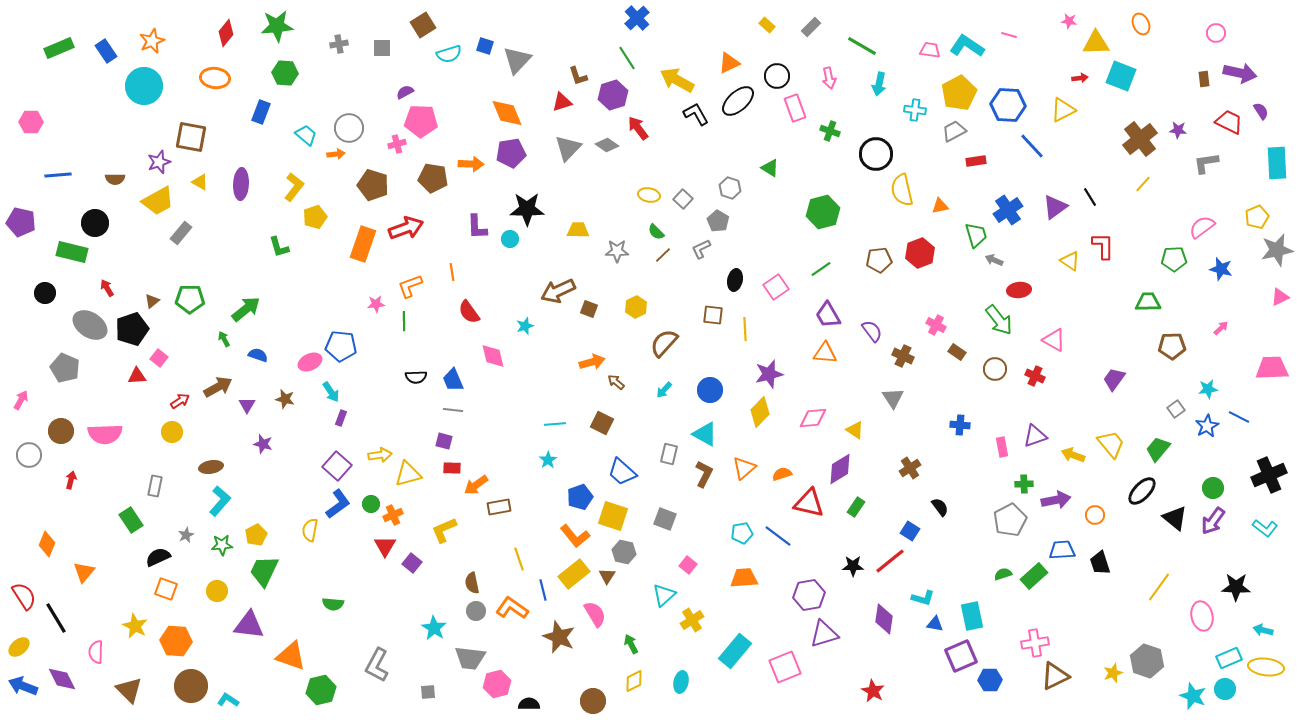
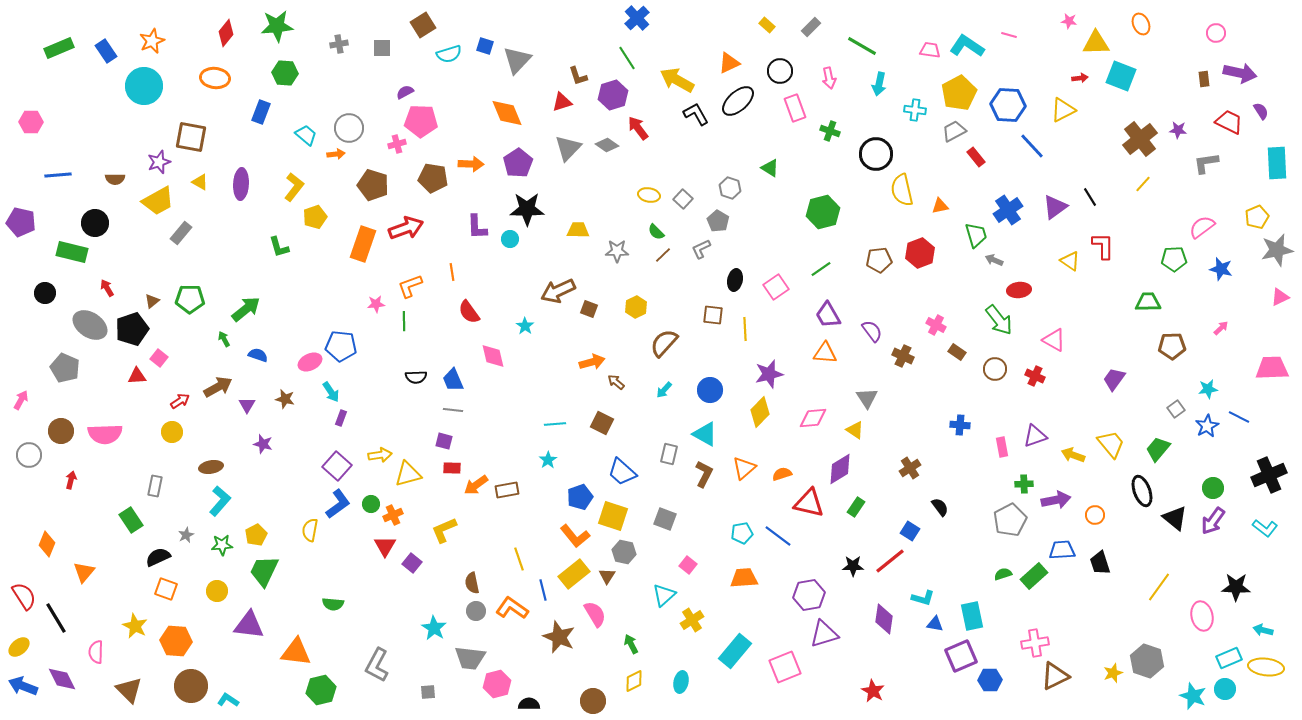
black circle at (777, 76): moved 3 px right, 5 px up
purple pentagon at (511, 153): moved 7 px right, 10 px down; rotated 24 degrees counterclockwise
red rectangle at (976, 161): moved 4 px up; rotated 60 degrees clockwise
cyan star at (525, 326): rotated 18 degrees counterclockwise
gray triangle at (893, 398): moved 26 px left
black ellipse at (1142, 491): rotated 64 degrees counterclockwise
brown rectangle at (499, 507): moved 8 px right, 17 px up
orange triangle at (291, 656): moved 5 px right, 4 px up; rotated 12 degrees counterclockwise
